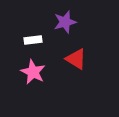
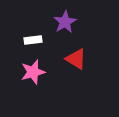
purple star: rotated 15 degrees counterclockwise
pink star: rotated 30 degrees clockwise
